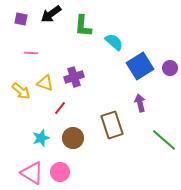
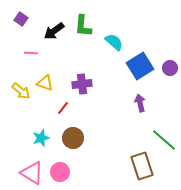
black arrow: moved 3 px right, 17 px down
purple square: rotated 24 degrees clockwise
purple cross: moved 8 px right, 7 px down; rotated 12 degrees clockwise
red line: moved 3 px right
brown rectangle: moved 30 px right, 41 px down
